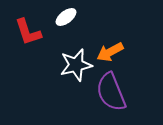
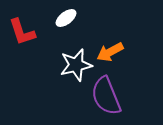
white ellipse: moved 1 px down
red L-shape: moved 6 px left
purple semicircle: moved 5 px left, 4 px down
